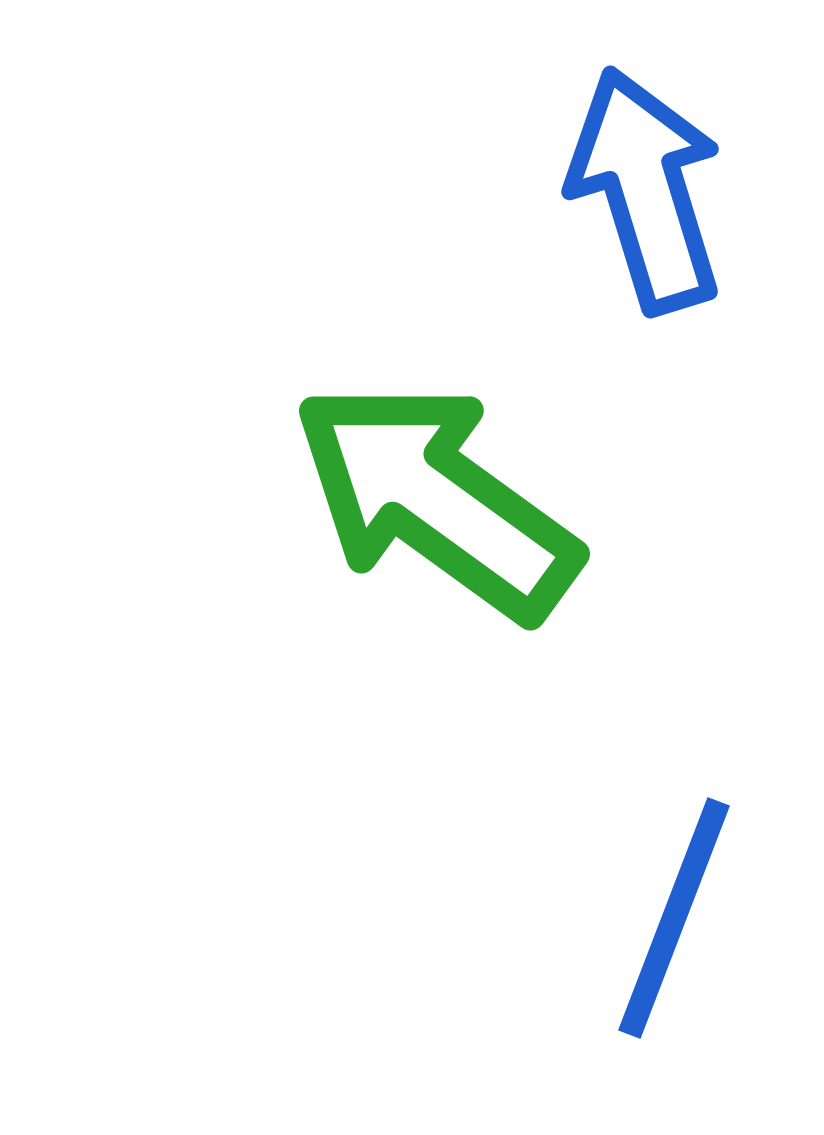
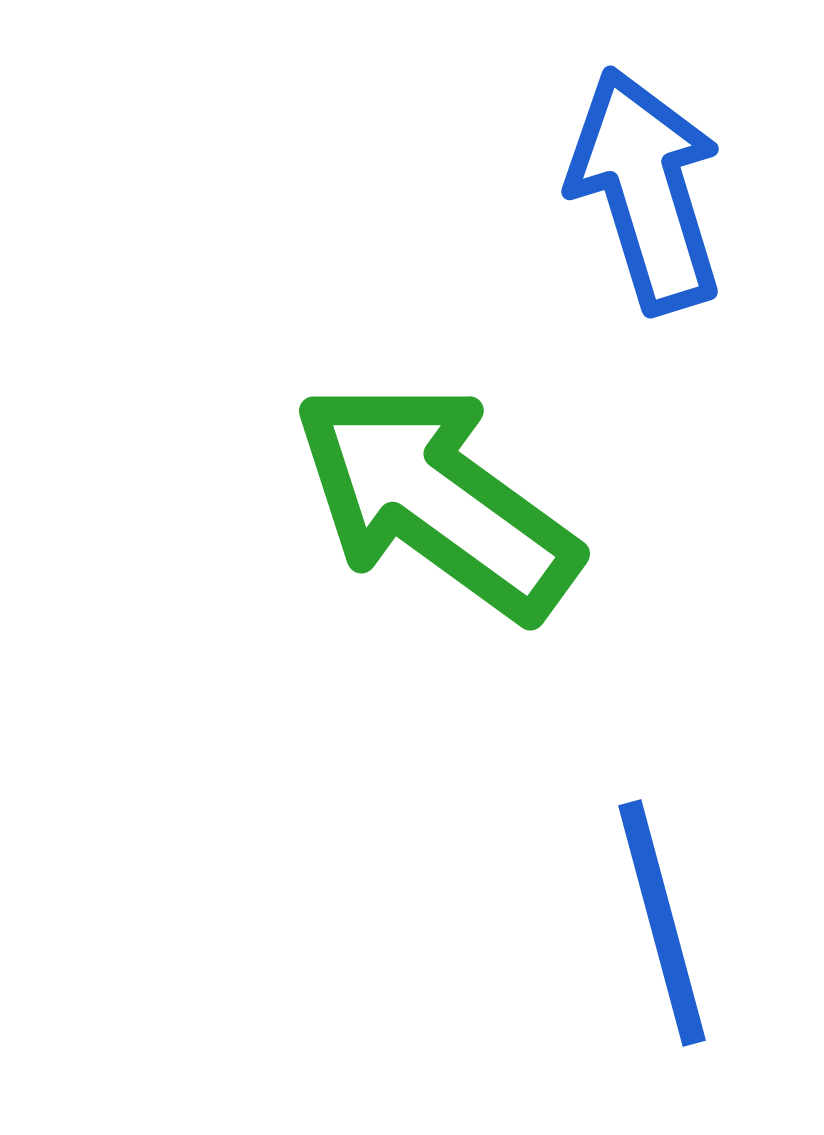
blue line: moved 12 px left, 5 px down; rotated 36 degrees counterclockwise
